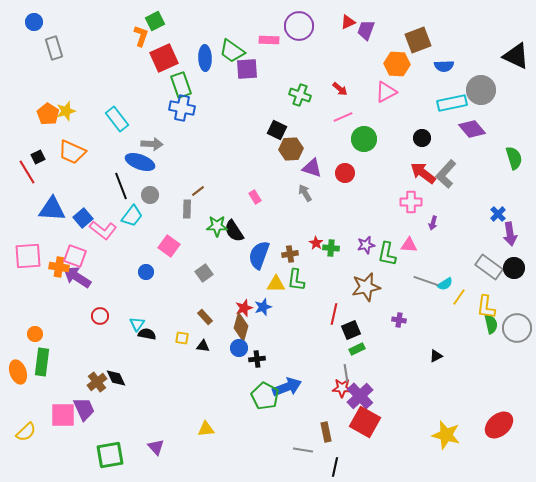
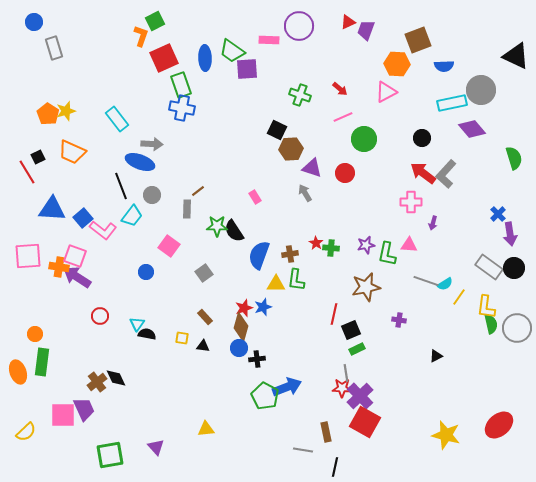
gray circle at (150, 195): moved 2 px right
